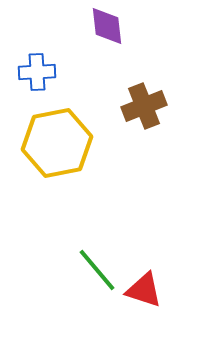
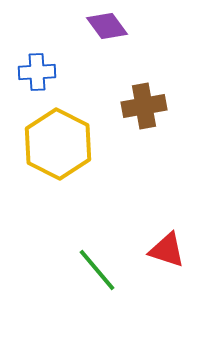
purple diamond: rotated 30 degrees counterclockwise
brown cross: rotated 12 degrees clockwise
yellow hexagon: moved 1 px right, 1 px down; rotated 22 degrees counterclockwise
red triangle: moved 23 px right, 40 px up
